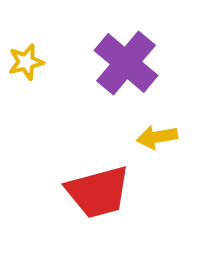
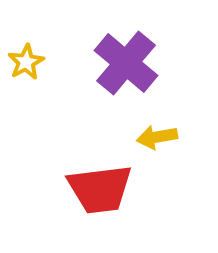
yellow star: rotated 15 degrees counterclockwise
red trapezoid: moved 2 px right, 3 px up; rotated 8 degrees clockwise
